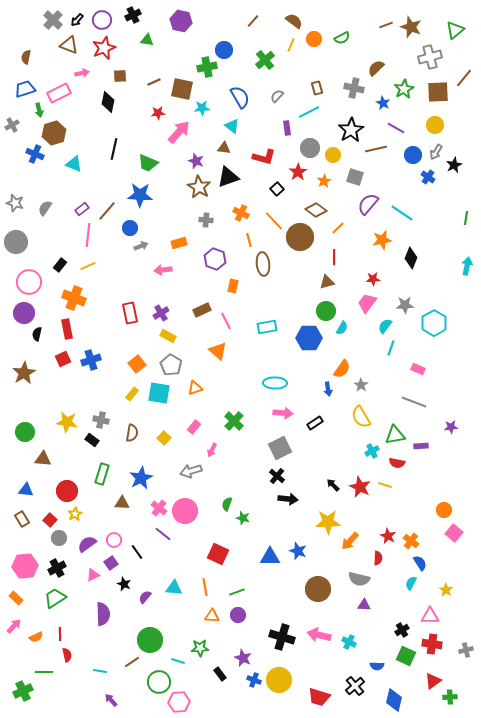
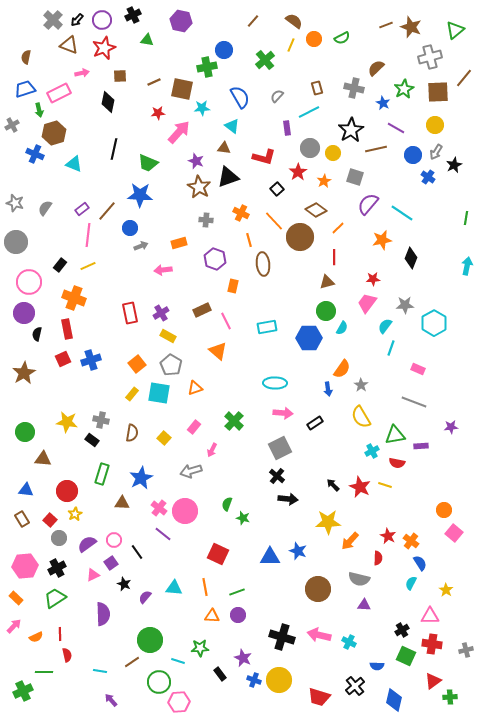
yellow circle at (333, 155): moved 2 px up
